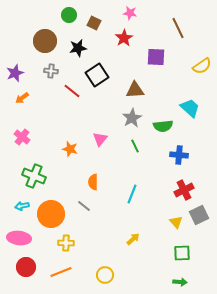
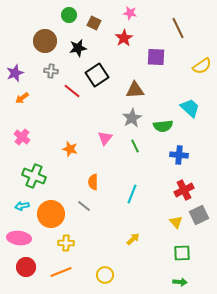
pink triangle: moved 5 px right, 1 px up
